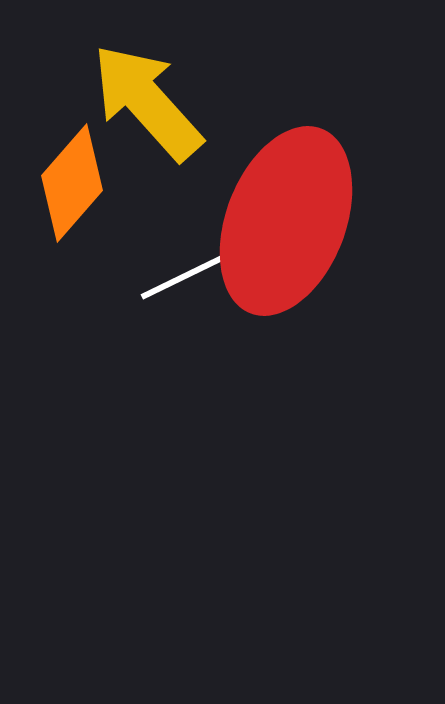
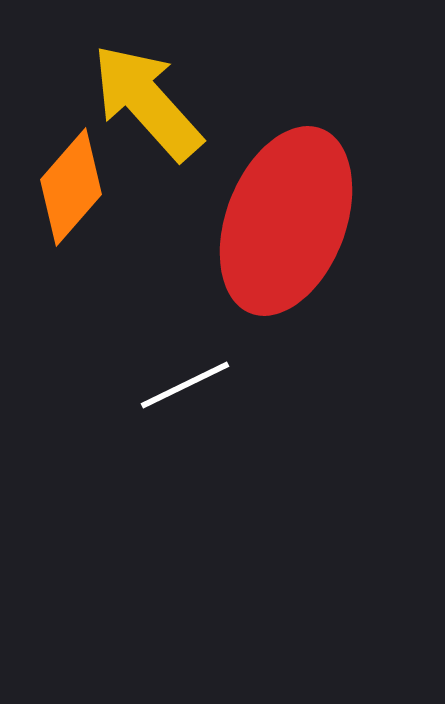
orange diamond: moved 1 px left, 4 px down
white line: moved 109 px down
